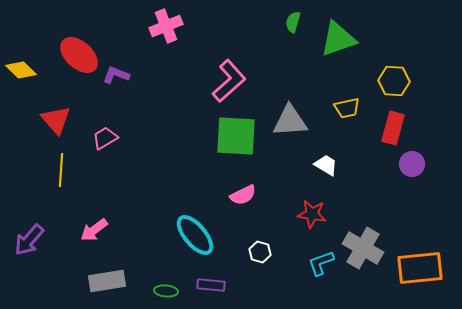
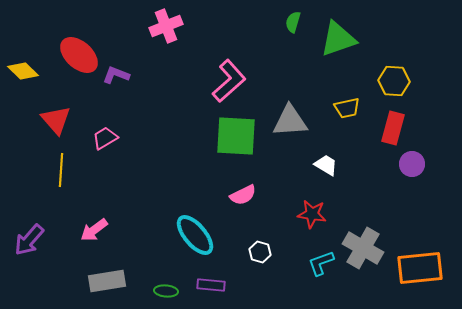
yellow diamond: moved 2 px right, 1 px down
